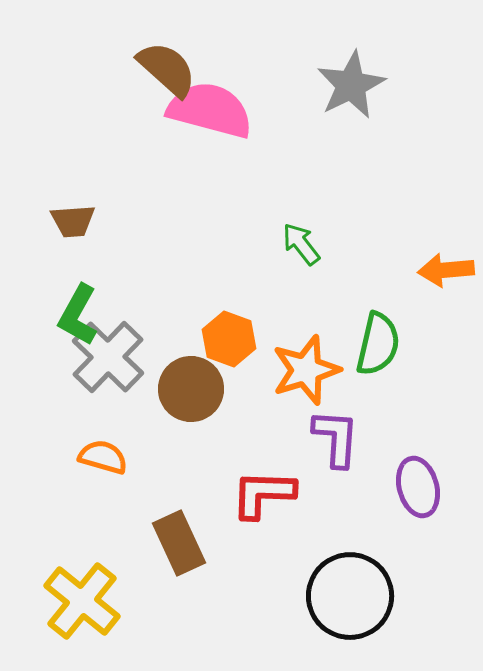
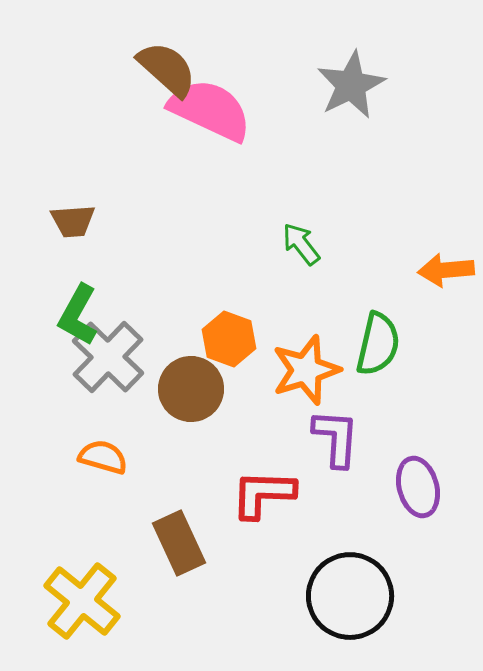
pink semicircle: rotated 10 degrees clockwise
